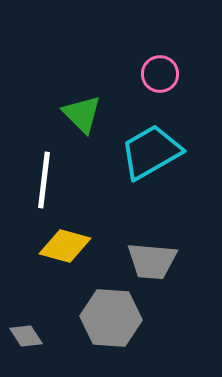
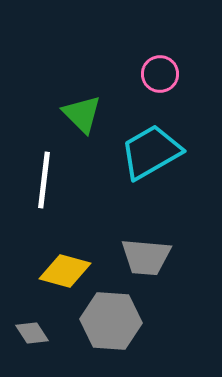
yellow diamond: moved 25 px down
gray trapezoid: moved 6 px left, 4 px up
gray hexagon: moved 3 px down
gray diamond: moved 6 px right, 3 px up
